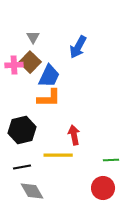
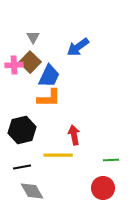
blue arrow: rotated 25 degrees clockwise
